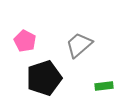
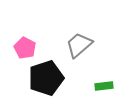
pink pentagon: moved 7 px down
black pentagon: moved 2 px right
